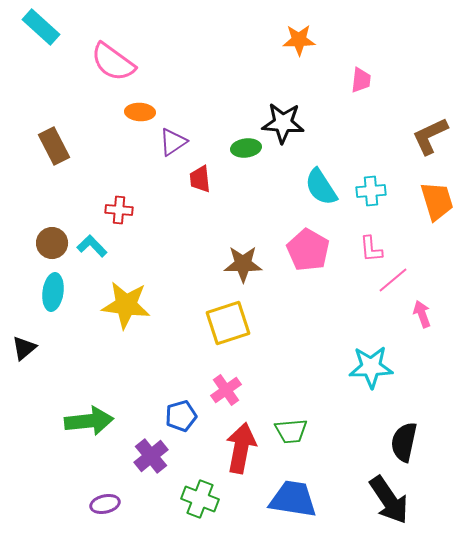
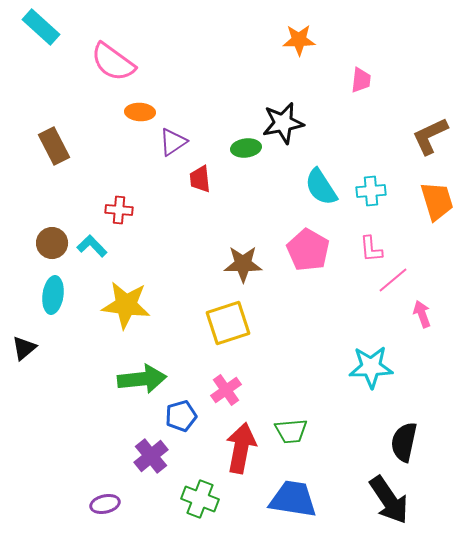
black star: rotated 15 degrees counterclockwise
cyan ellipse: moved 3 px down
green arrow: moved 53 px right, 42 px up
